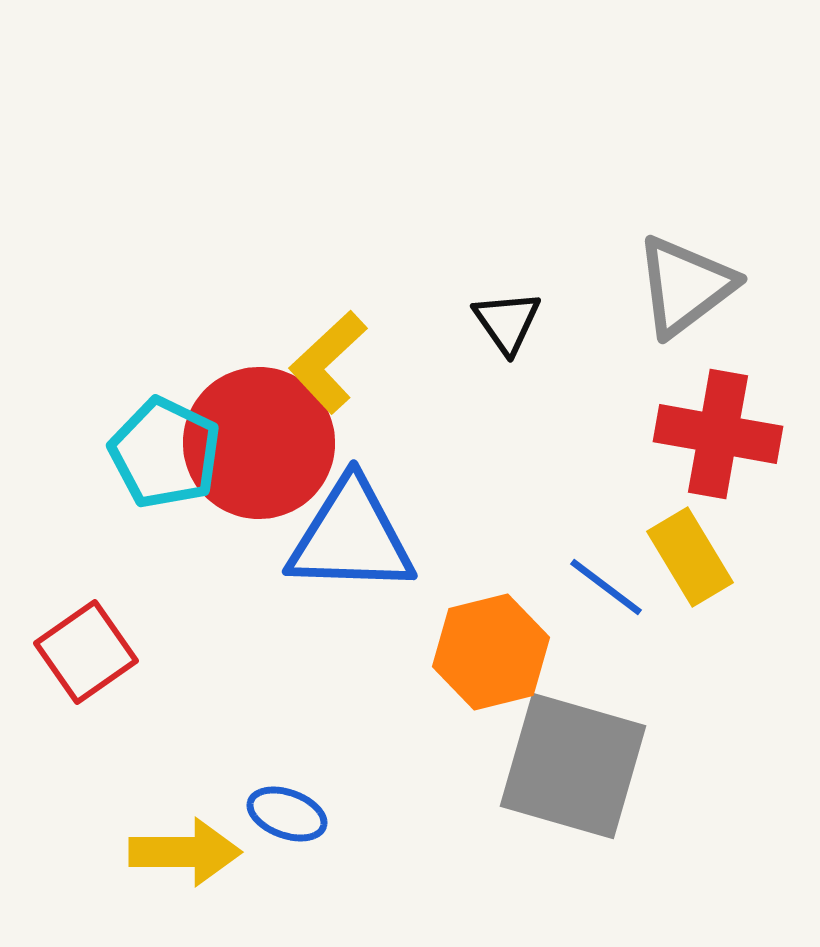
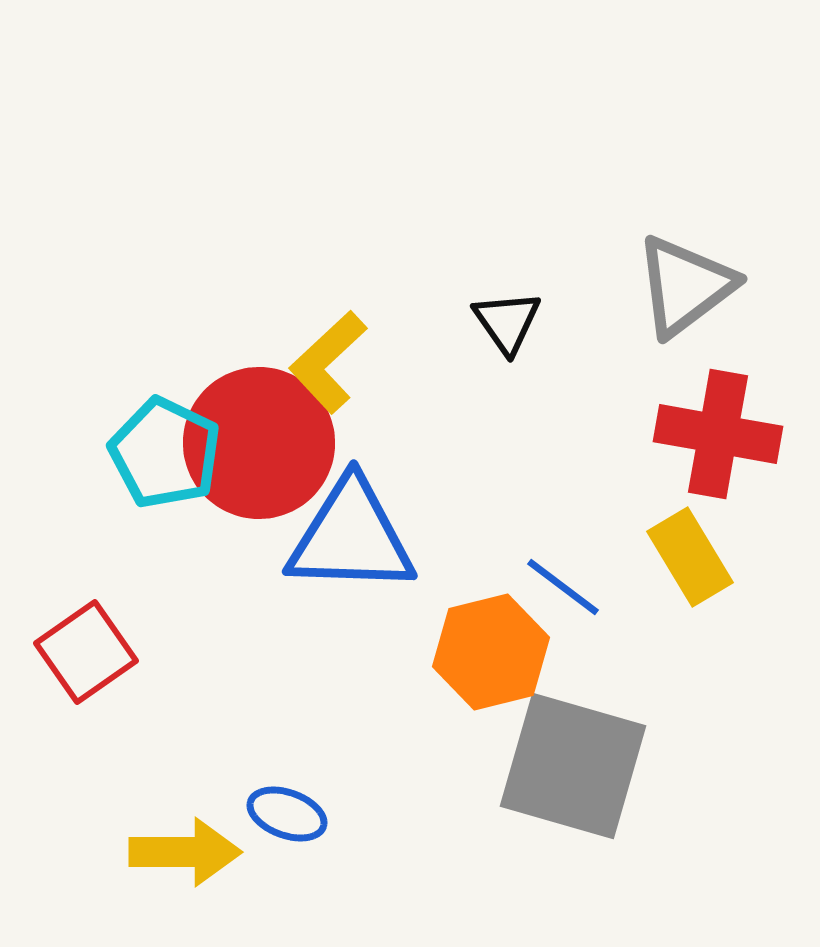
blue line: moved 43 px left
